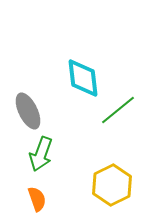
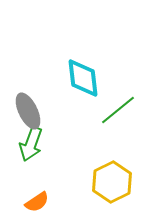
green arrow: moved 10 px left, 10 px up
yellow hexagon: moved 3 px up
orange semicircle: moved 3 px down; rotated 75 degrees clockwise
